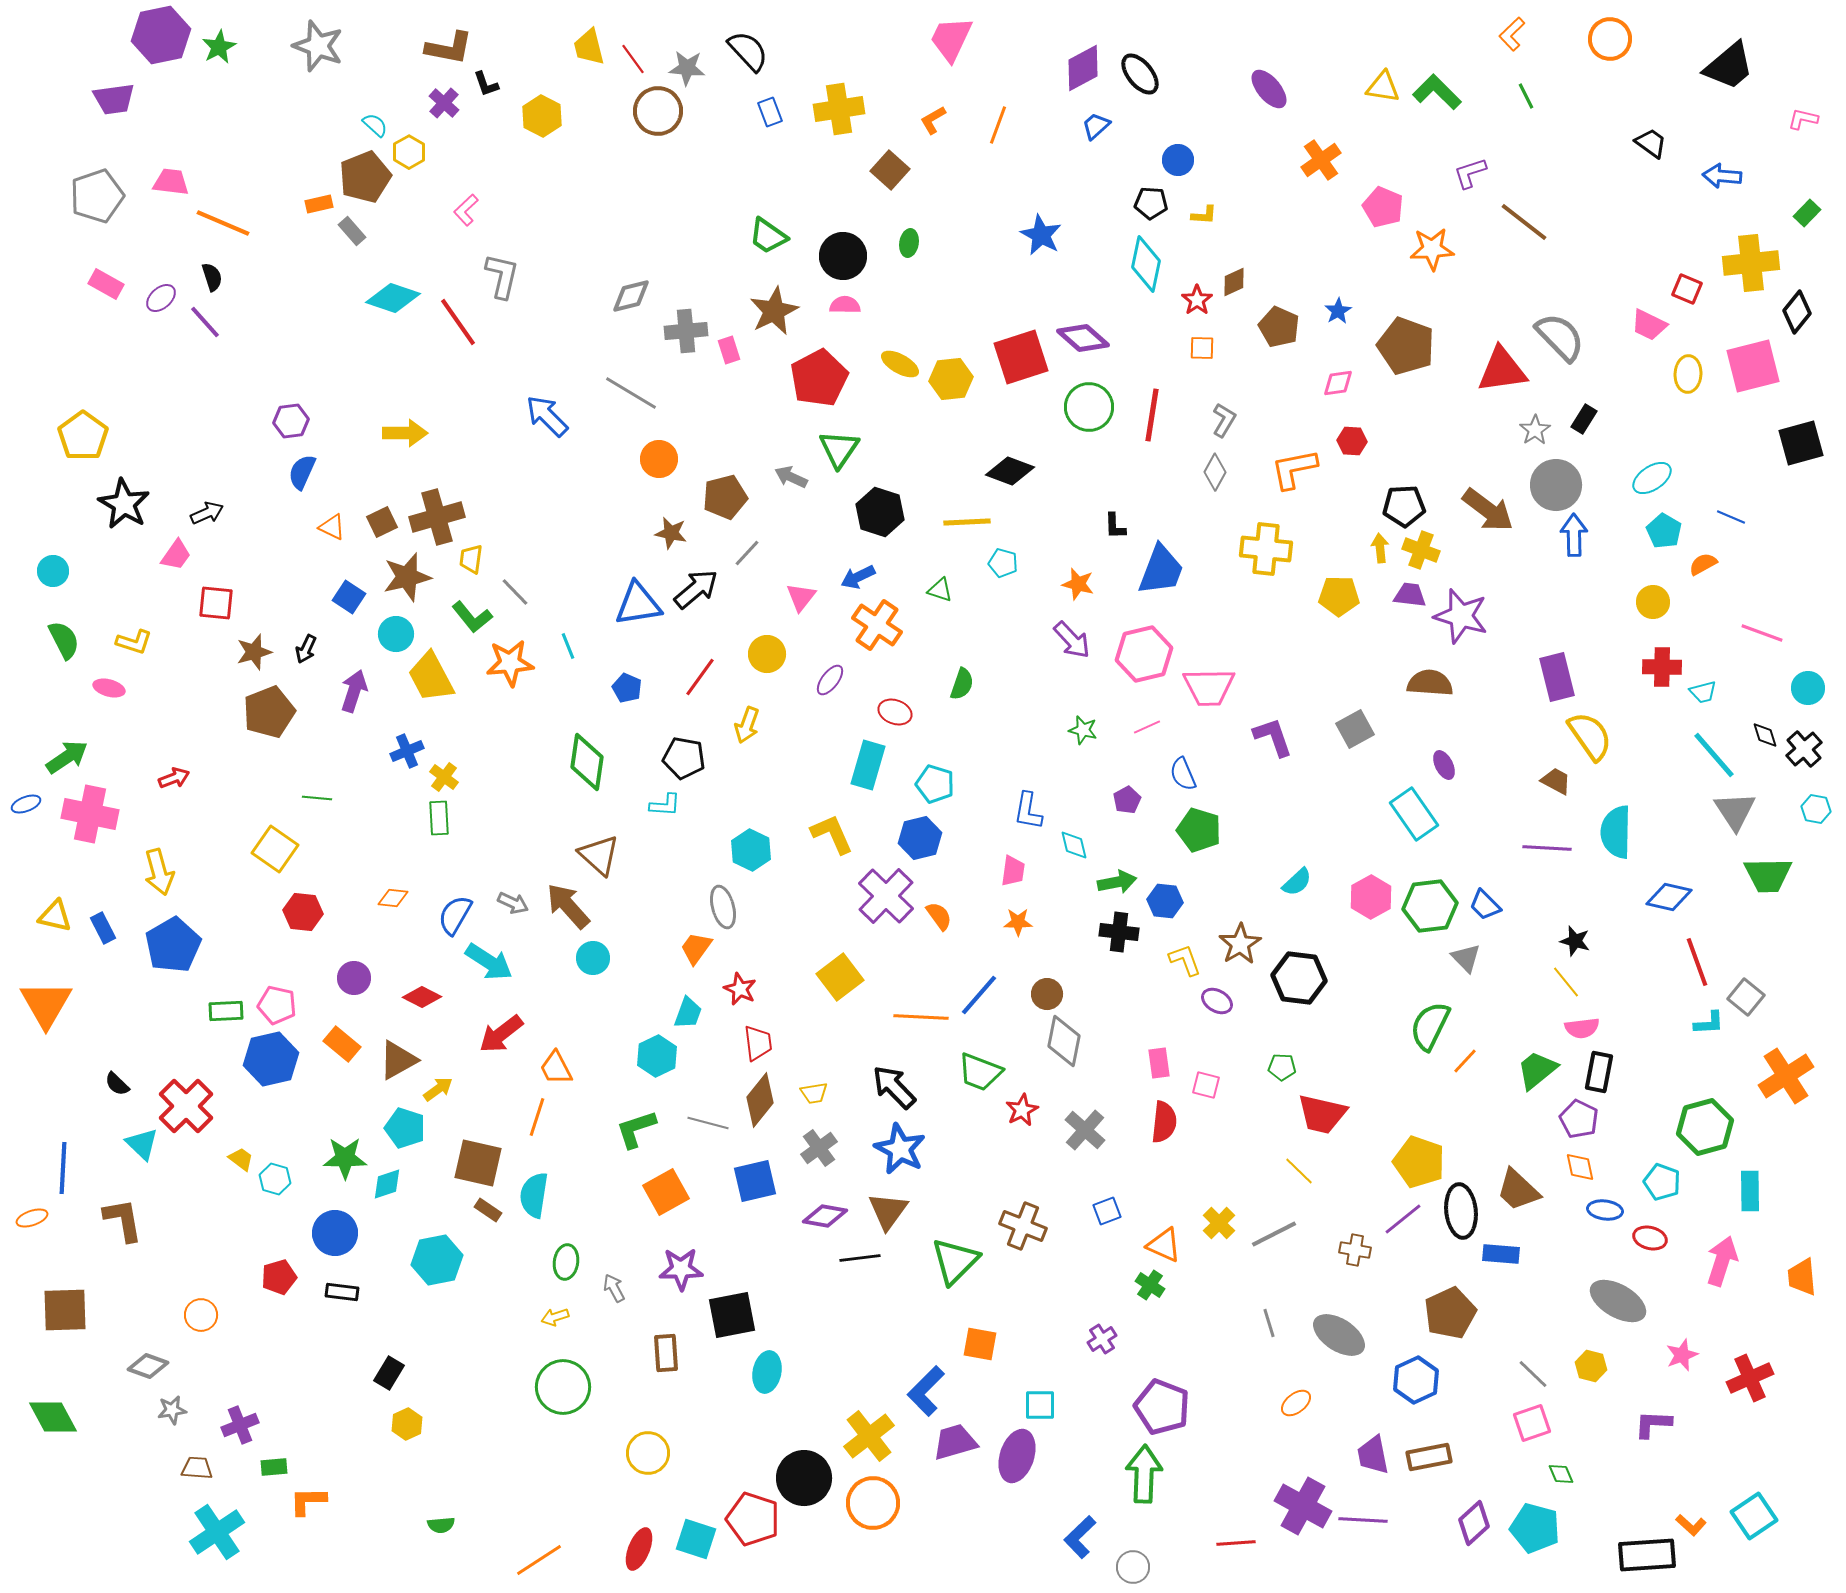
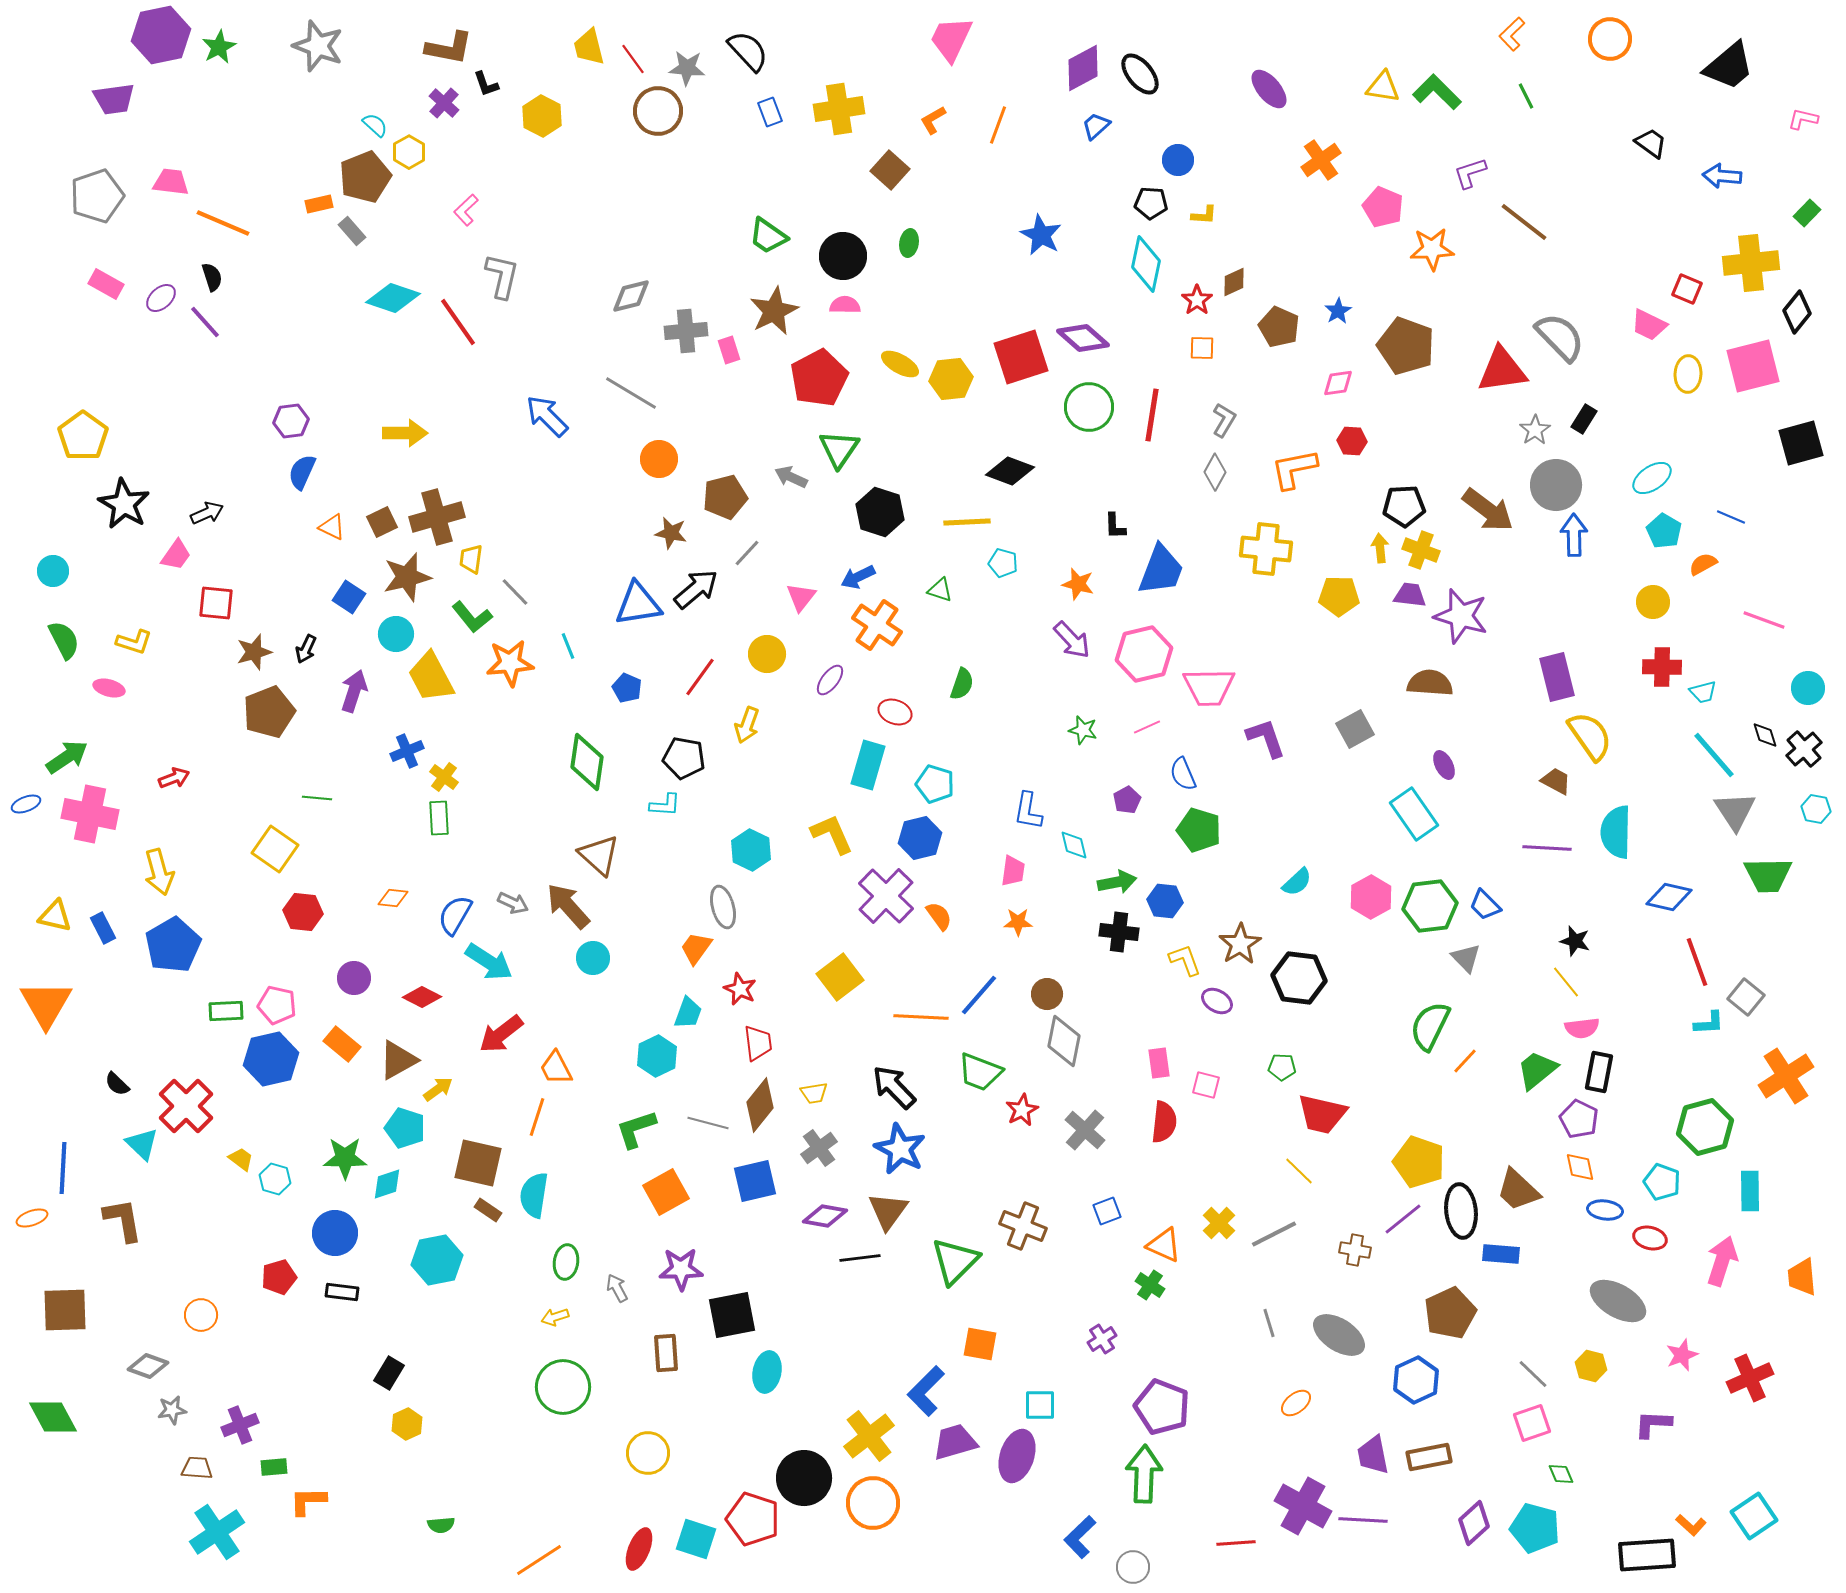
pink line at (1762, 633): moved 2 px right, 13 px up
purple L-shape at (1273, 737): moved 7 px left, 1 px down
brown diamond at (760, 1100): moved 5 px down
gray arrow at (614, 1288): moved 3 px right
